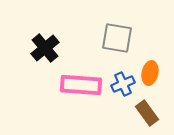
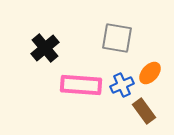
orange ellipse: rotated 30 degrees clockwise
blue cross: moved 1 px left, 1 px down
brown rectangle: moved 3 px left, 2 px up
